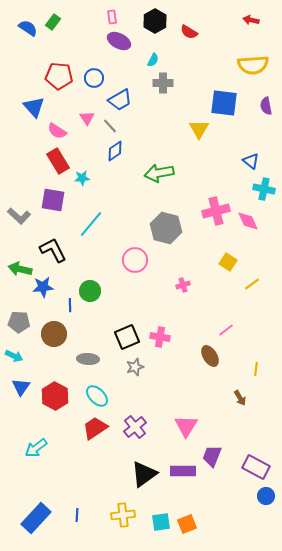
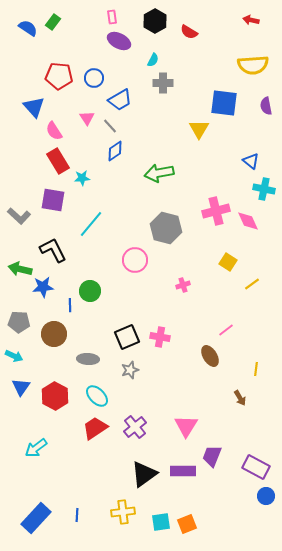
pink semicircle at (57, 131): moved 3 px left; rotated 24 degrees clockwise
gray star at (135, 367): moved 5 px left, 3 px down
yellow cross at (123, 515): moved 3 px up
